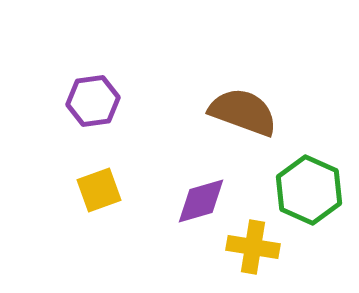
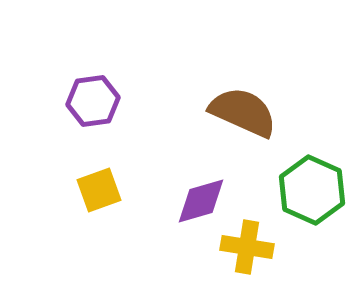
brown semicircle: rotated 4 degrees clockwise
green hexagon: moved 3 px right
yellow cross: moved 6 px left
